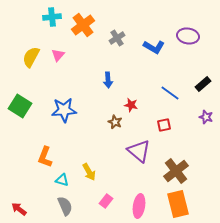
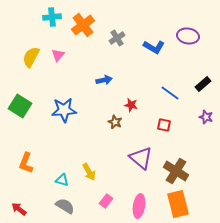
blue arrow: moved 4 px left; rotated 98 degrees counterclockwise
red square: rotated 24 degrees clockwise
purple triangle: moved 2 px right, 7 px down
orange L-shape: moved 19 px left, 6 px down
brown cross: rotated 20 degrees counterclockwise
gray semicircle: rotated 36 degrees counterclockwise
